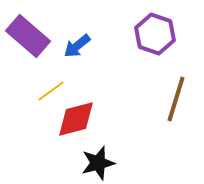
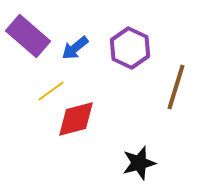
purple hexagon: moved 25 px left, 14 px down; rotated 6 degrees clockwise
blue arrow: moved 2 px left, 2 px down
brown line: moved 12 px up
black star: moved 41 px right
